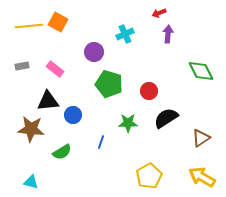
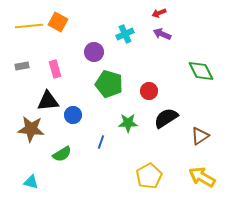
purple arrow: moved 6 px left; rotated 72 degrees counterclockwise
pink rectangle: rotated 36 degrees clockwise
brown triangle: moved 1 px left, 2 px up
green semicircle: moved 2 px down
